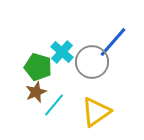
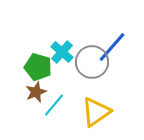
blue line: moved 1 px left, 5 px down
